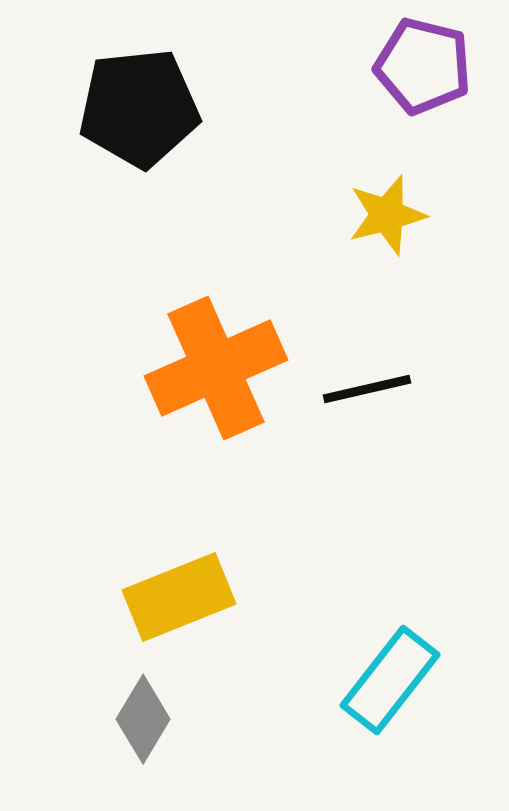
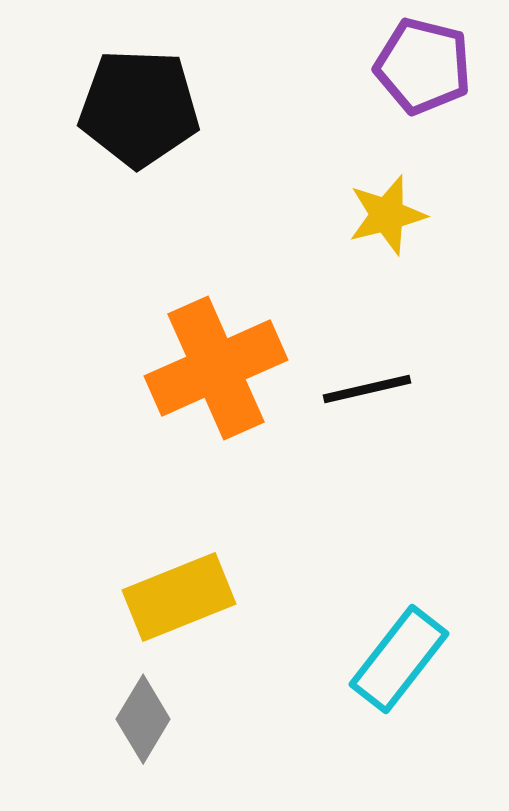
black pentagon: rotated 8 degrees clockwise
cyan rectangle: moved 9 px right, 21 px up
